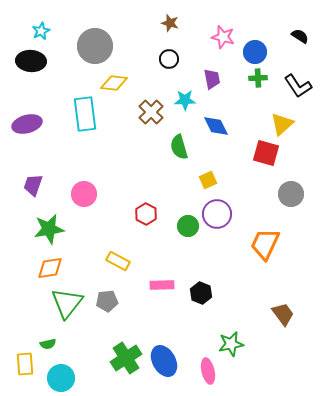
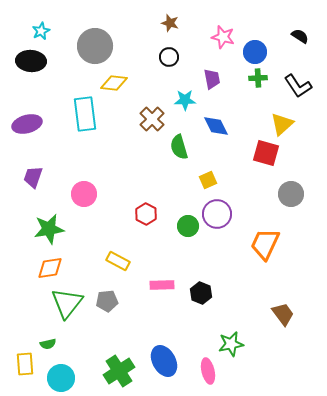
black circle at (169, 59): moved 2 px up
brown cross at (151, 112): moved 1 px right, 7 px down
purple trapezoid at (33, 185): moved 8 px up
green cross at (126, 358): moved 7 px left, 13 px down
